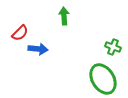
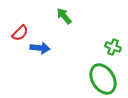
green arrow: rotated 36 degrees counterclockwise
blue arrow: moved 2 px right, 1 px up
